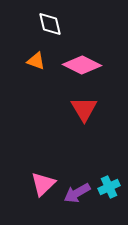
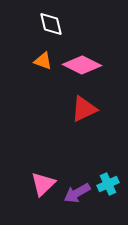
white diamond: moved 1 px right
orange triangle: moved 7 px right
red triangle: rotated 36 degrees clockwise
cyan cross: moved 1 px left, 3 px up
